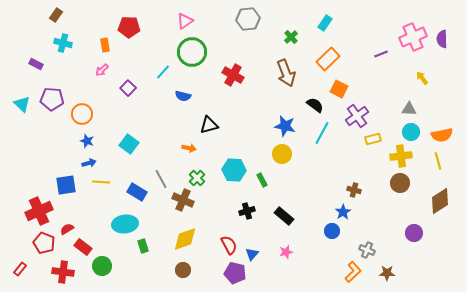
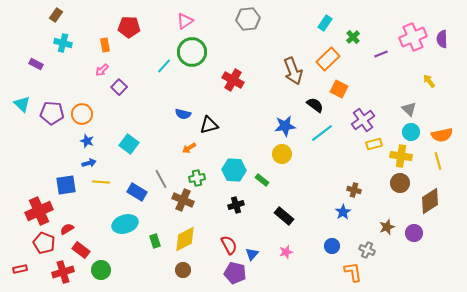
green cross at (291, 37): moved 62 px right
cyan line at (163, 72): moved 1 px right, 6 px up
brown arrow at (286, 73): moved 7 px right, 2 px up
red cross at (233, 75): moved 5 px down
yellow arrow at (422, 78): moved 7 px right, 3 px down
purple square at (128, 88): moved 9 px left, 1 px up
blue semicircle at (183, 96): moved 18 px down
purple pentagon at (52, 99): moved 14 px down
gray triangle at (409, 109): rotated 42 degrees clockwise
purple cross at (357, 116): moved 6 px right, 4 px down
blue star at (285, 126): rotated 20 degrees counterclockwise
cyan line at (322, 133): rotated 25 degrees clockwise
yellow rectangle at (373, 139): moved 1 px right, 5 px down
orange arrow at (189, 148): rotated 136 degrees clockwise
yellow cross at (401, 156): rotated 15 degrees clockwise
green cross at (197, 178): rotated 35 degrees clockwise
green rectangle at (262, 180): rotated 24 degrees counterclockwise
brown diamond at (440, 201): moved 10 px left
black cross at (247, 211): moved 11 px left, 6 px up
cyan ellipse at (125, 224): rotated 10 degrees counterclockwise
blue circle at (332, 231): moved 15 px down
yellow diamond at (185, 239): rotated 8 degrees counterclockwise
green rectangle at (143, 246): moved 12 px right, 5 px up
red rectangle at (83, 247): moved 2 px left, 3 px down
green circle at (102, 266): moved 1 px left, 4 px down
red rectangle at (20, 269): rotated 40 degrees clockwise
red cross at (63, 272): rotated 25 degrees counterclockwise
orange L-shape at (353, 272): rotated 55 degrees counterclockwise
brown star at (387, 273): moved 46 px up; rotated 21 degrees counterclockwise
